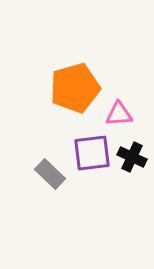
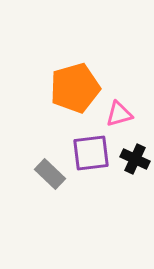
pink triangle: rotated 12 degrees counterclockwise
purple square: moved 1 px left
black cross: moved 3 px right, 2 px down
